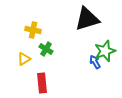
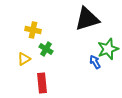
green star: moved 3 px right, 2 px up
